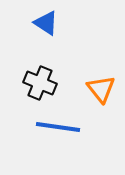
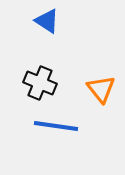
blue triangle: moved 1 px right, 2 px up
blue line: moved 2 px left, 1 px up
